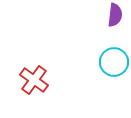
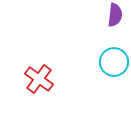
red cross: moved 5 px right, 1 px up
